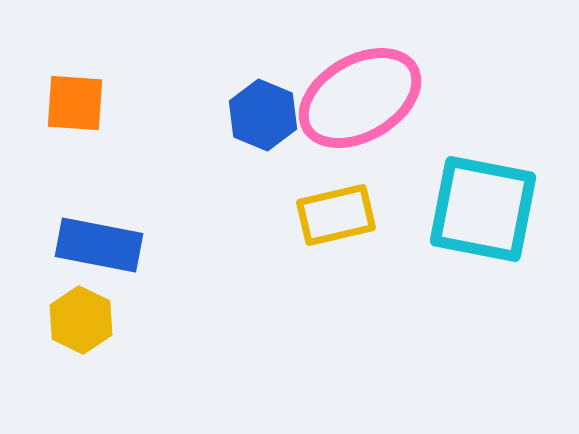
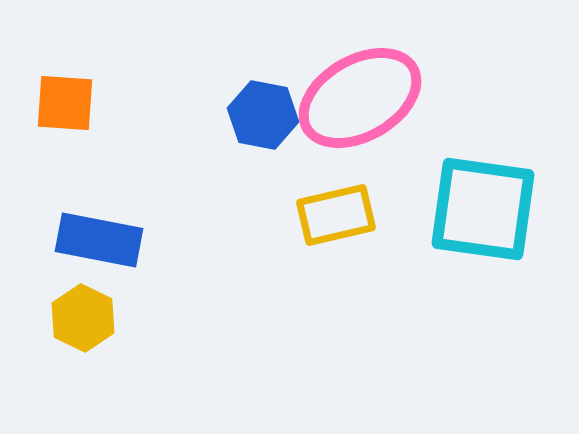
orange square: moved 10 px left
blue hexagon: rotated 12 degrees counterclockwise
cyan square: rotated 3 degrees counterclockwise
blue rectangle: moved 5 px up
yellow hexagon: moved 2 px right, 2 px up
